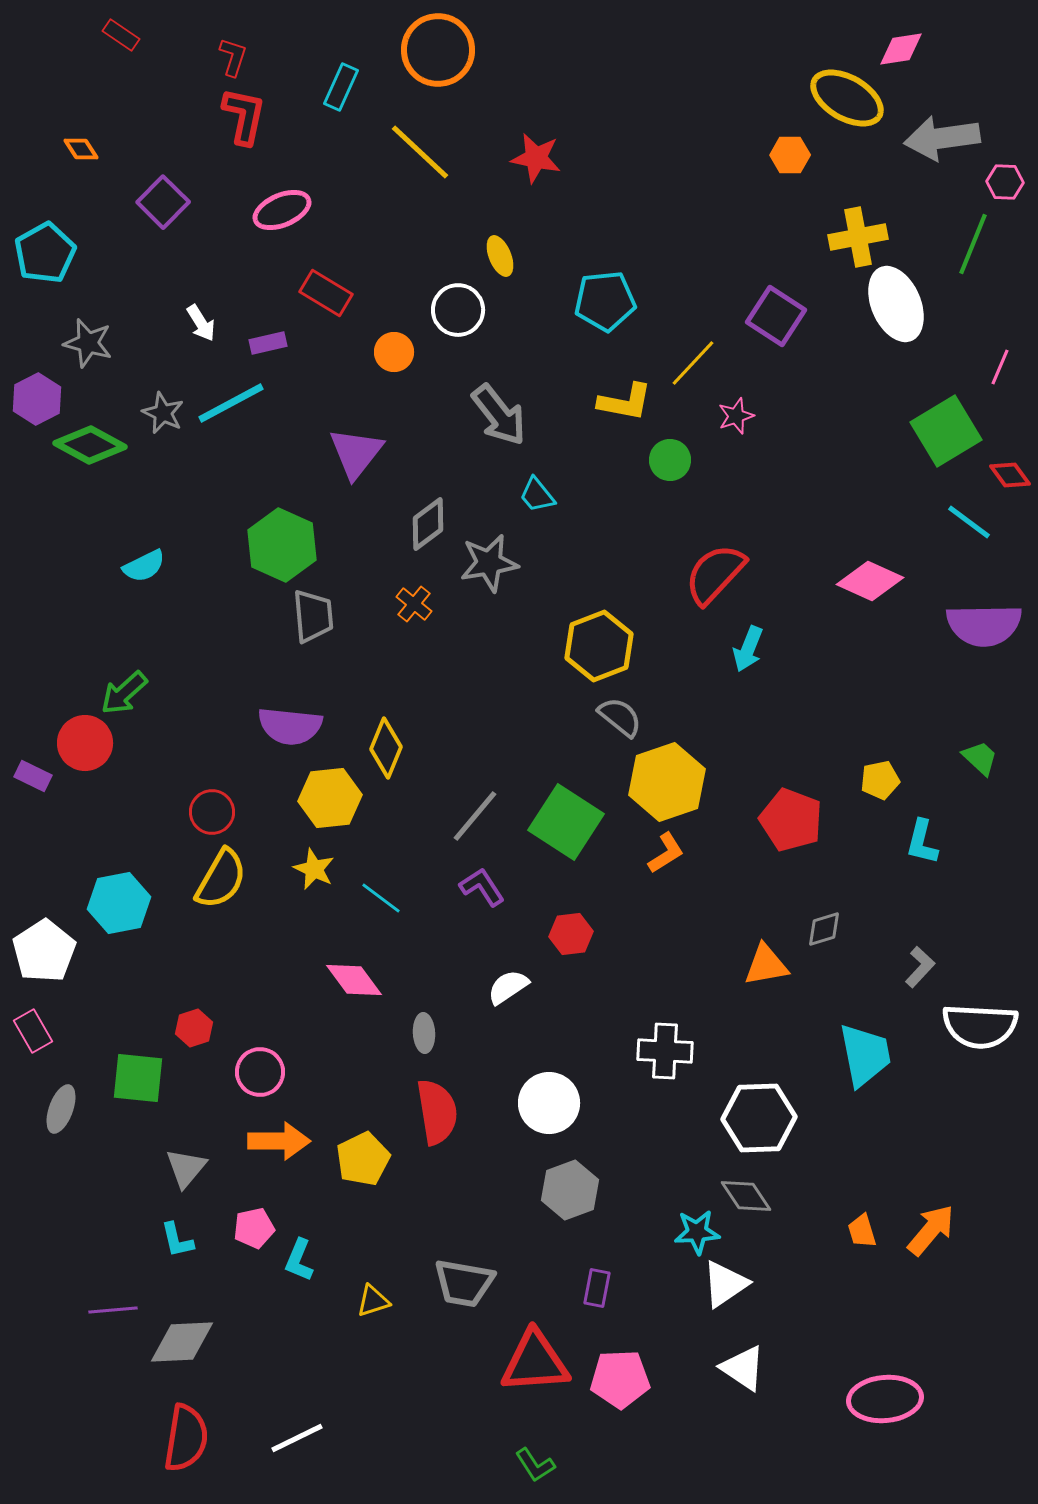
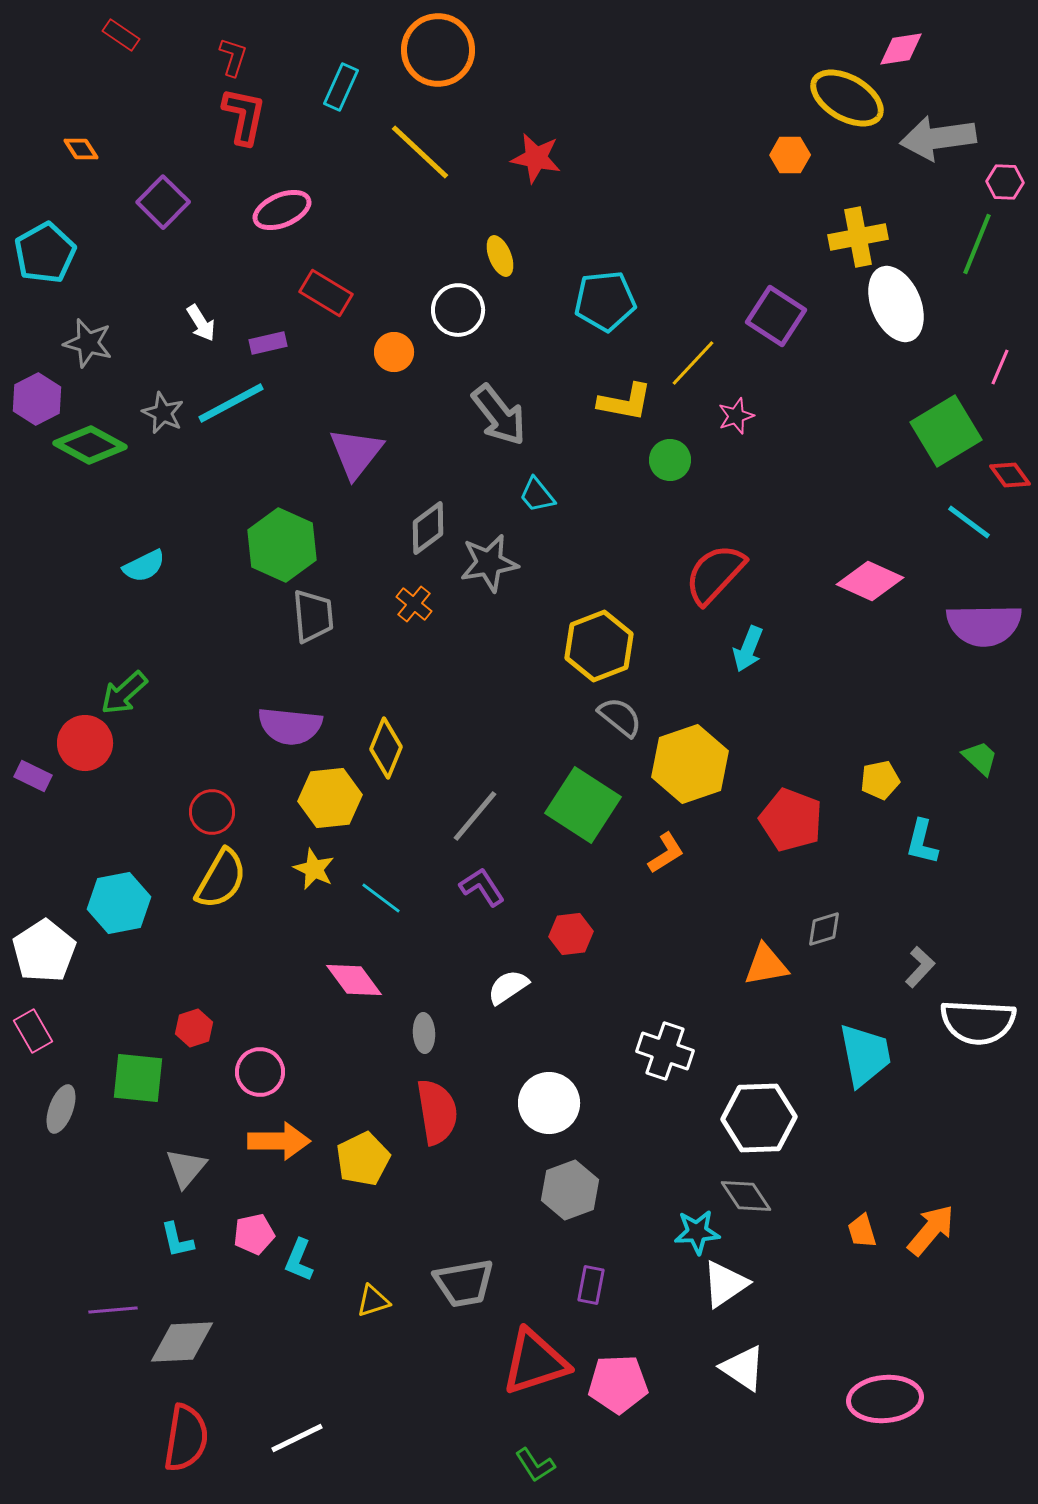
gray arrow at (942, 138): moved 4 px left
green line at (973, 244): moved 4 px right
gray diamond at (428, 524): moved 4 px down
yellow hexagon at (667, 782): moved 23 px right, 18 px up
green square at (566, 822): moved 17 px right, 17 px up
white semicircle at (980, 1026): moved 2 px left, 4 px up
white cross at (665, 1051): rotated 16 degrees clockwise
pink pentagon at (254, 1228): moved 6 px down
gray trapezoid at (464, 1283): rotated 20 degrees counterclockwise
purple rectangle at (597, 1288): moved 6 px left, 3 px up
red triangle at (535, 1362): rotated 14 degrees counterclockwise
pink pentagon at (620, 1379): moved 2 px left, 5 px down
